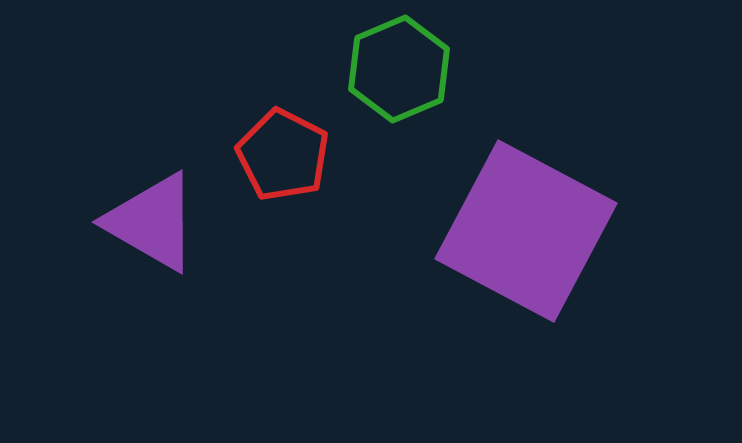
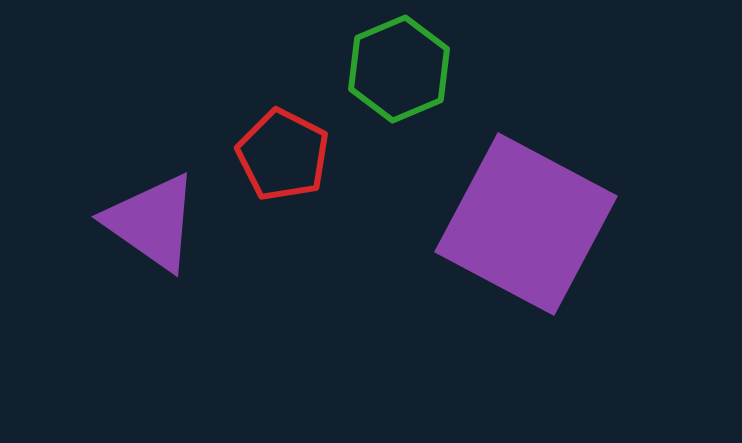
purple triangle: rotated 5 degrees clockwise
purple square: moved 7 px up
